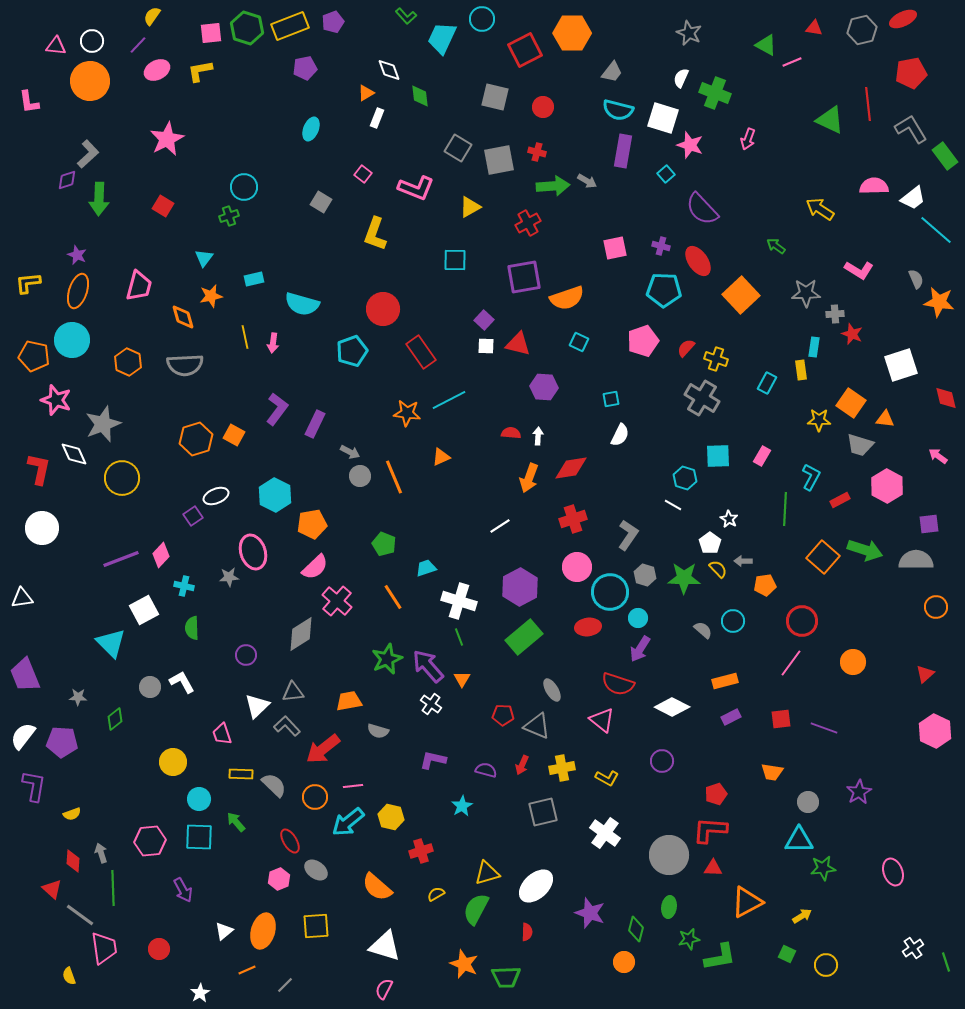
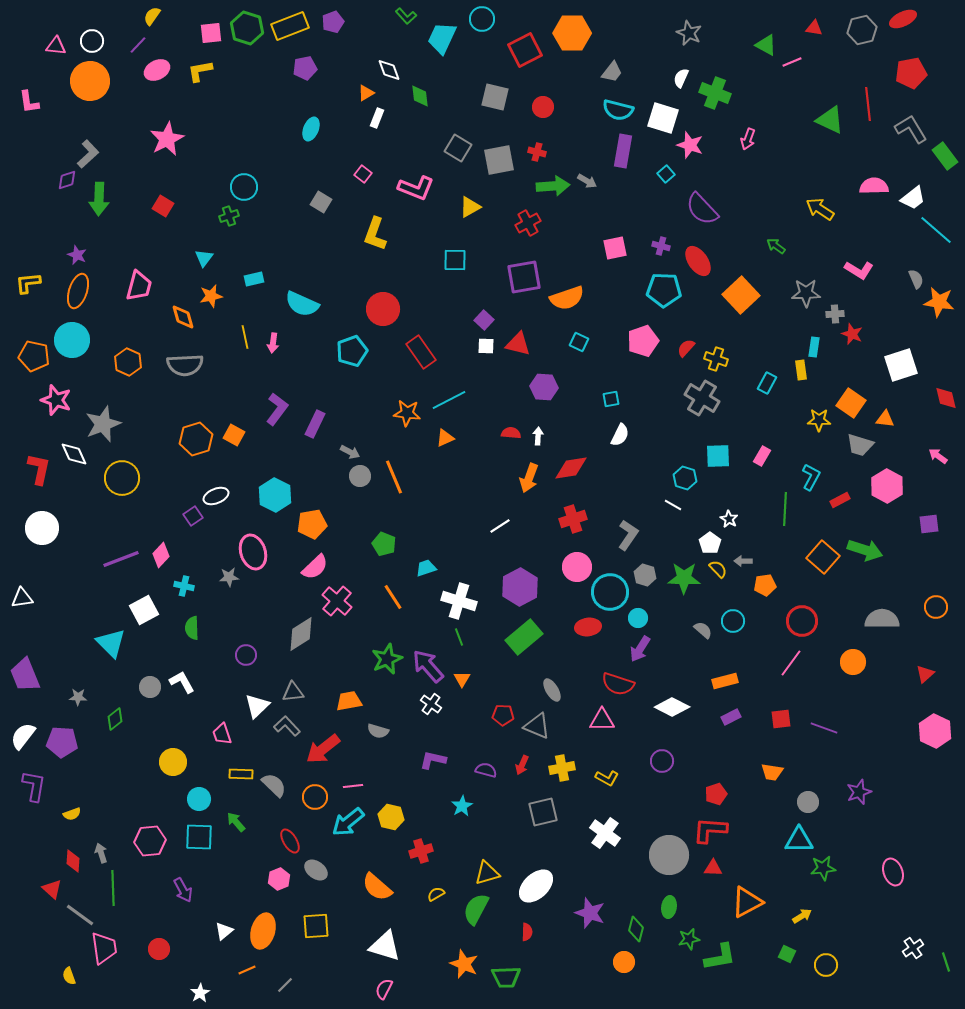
cyan semicircle at (302, 304): rotated 8 degrees clockwise
orange triangle at (441, 457): moved 4 px right, 19 px up
gray semicircle at (916, 560): moved 34 px left, 59 px down
pink triangle at (602, 720): rotated 40 degrees counterclockwise
purple star at (859, 792): rotated 10 degrees clockwise
